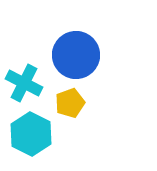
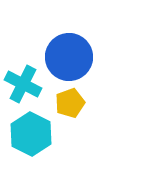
blue circle: moved 7 px left, 2 px down
cyan cross: moved 1 px left, 1 px down
